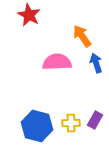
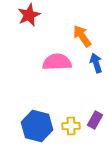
red star: rotated 20 degrees clockwise
yellow cross: moved 3 px down
